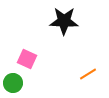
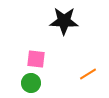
pink square: moved 9 px right; rotated 18 degrees counterclockwise
green circle: moved 18 px right
